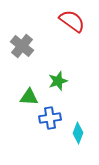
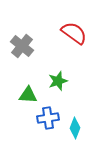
red semicircle: moved 2 px right, 12 px down
green triangle: moved 1 px left, 2 px up
blue cross: moved 2 px left
cyan diamond: moved 3 px left, 5 px up
